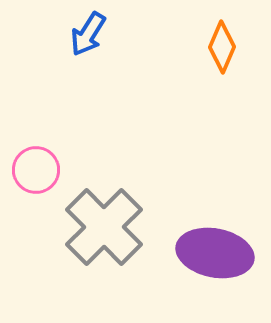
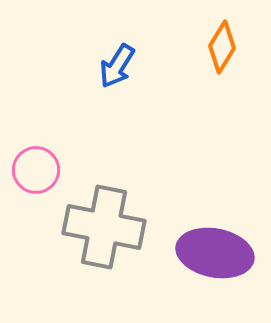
blue arrow: moved 29 px right, 32 px down
orange diamond: rotated 9 degrees clockwise
gray cross: rotated 34 degrees counterclockwise
